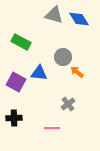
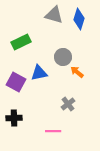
blue diamond: rotated 50 degrees clockwise
green rectangle: rotated 54 degrees counterclockwise
blue triangle: rotated 18 degrees counterclockwise
pink line: moved 1 px right, 3 px down
